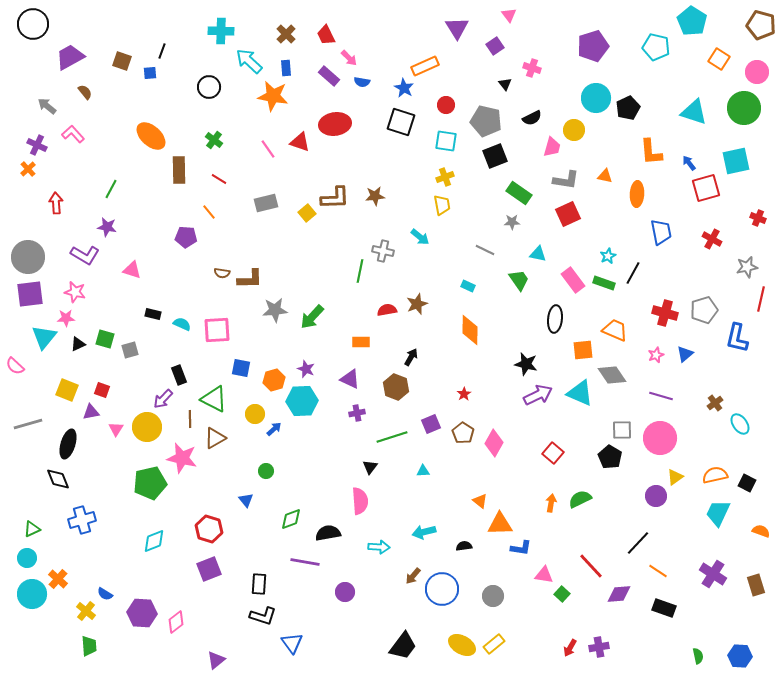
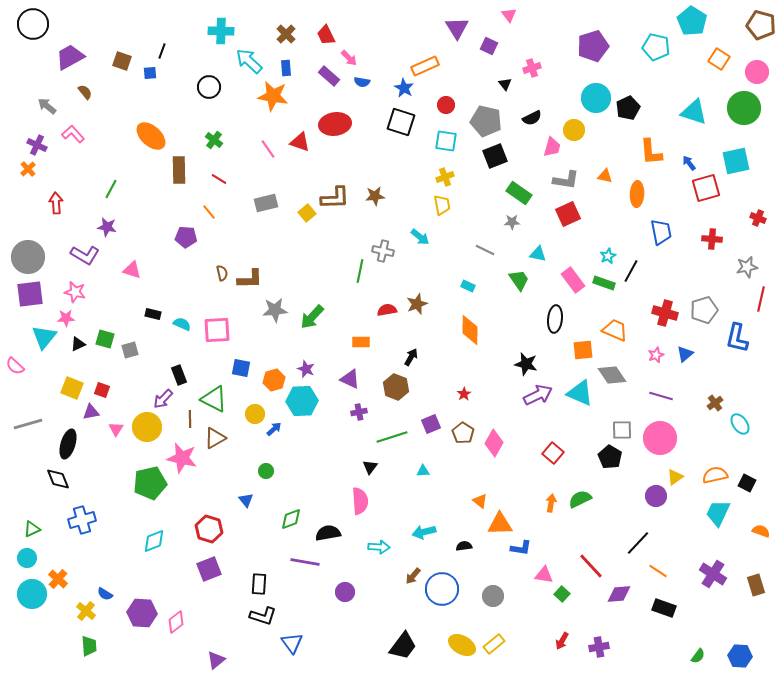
purple square at (495, 46): moved 6 px left; rotated 30 degrees counterclockwise
pink cross at (532, 68): rotated 36 degrees counterclockwise
red cross at (712, 239): rotated 24 degrees counterclockwise
brown semicircle at (222, 273): rotated 112 degrees counterclockwise
black line at (633, 273): moved 2 px left, 2 px up
yellow square at (67, 390): moved 5 px right, 2 px up
purple cross at (357, 413): moved 2 px right, 1 px up
red arrow at (570, 648): moved 8 px left, 7 px up
green semicircle at (698, 656): rotated 49 degrees clockwise
